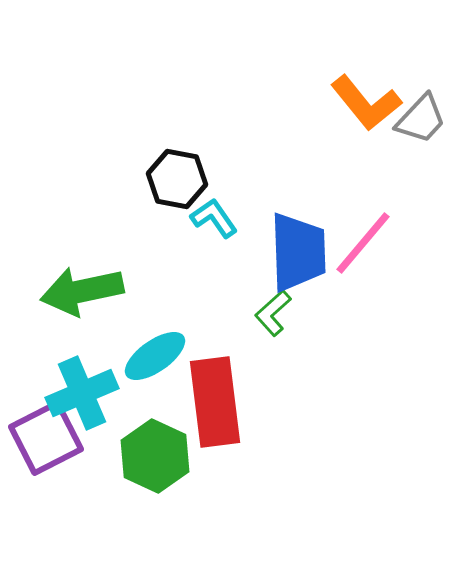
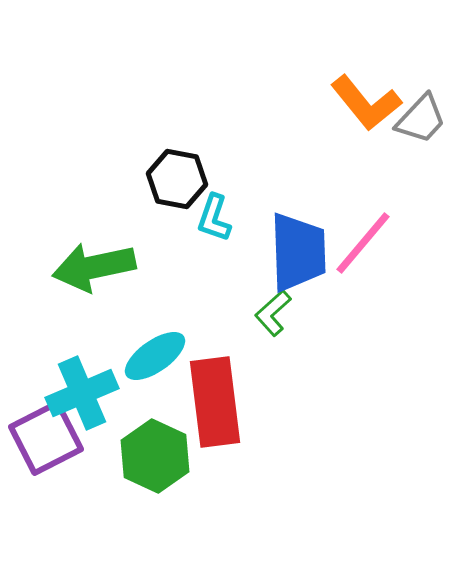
cyan L-shape: rotated 126 degrees counterclockwise
green arrow: moved 12 px right, 24 px up
